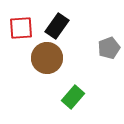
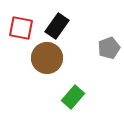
red square: rotated 15 degrees clockwise
